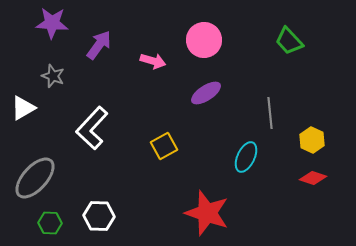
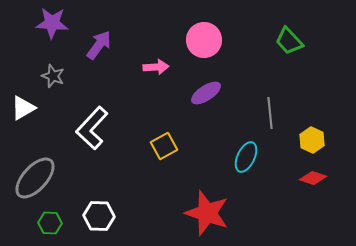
pink arrow: moved 3 px right, 6 px down; rotated 20 degrees counterclockwise
